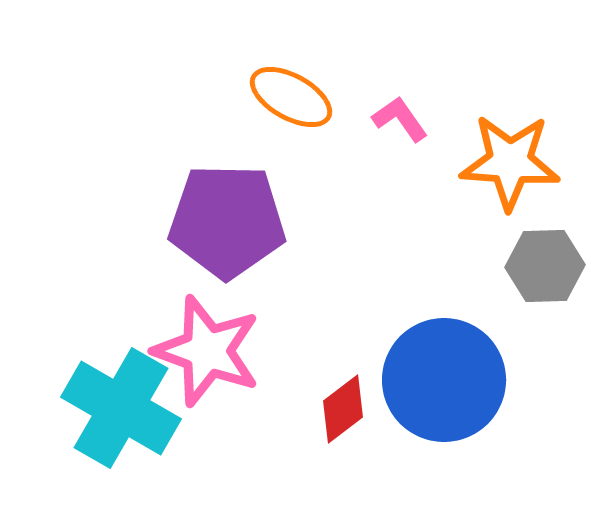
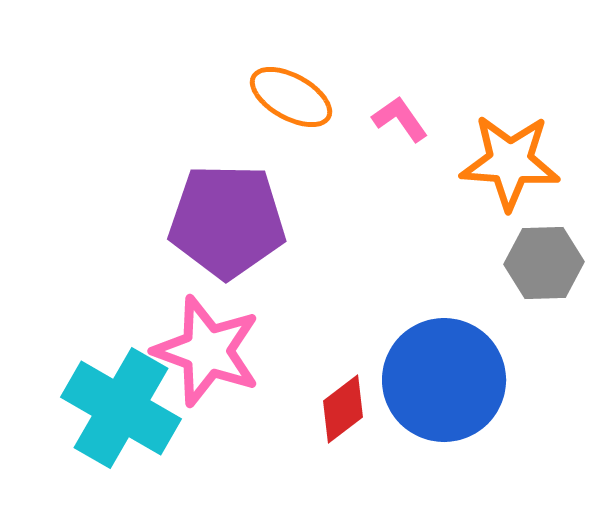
gray hexagon: moved 1 px left, 3 px up
